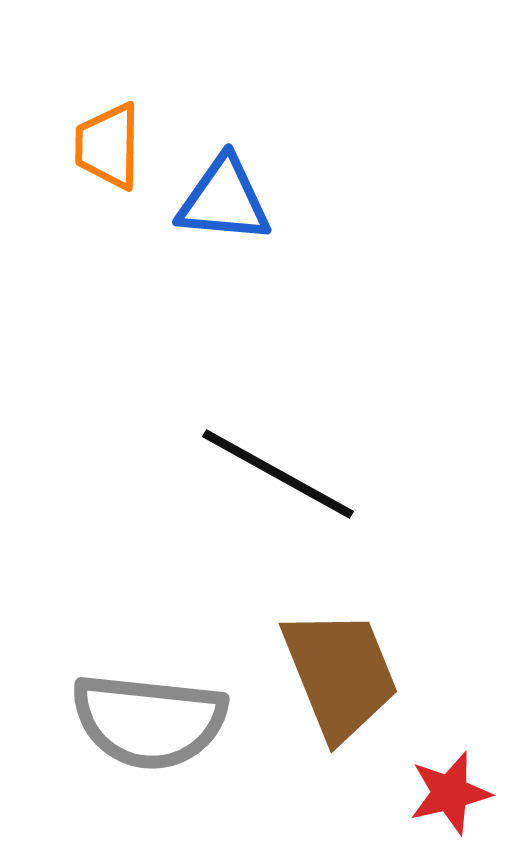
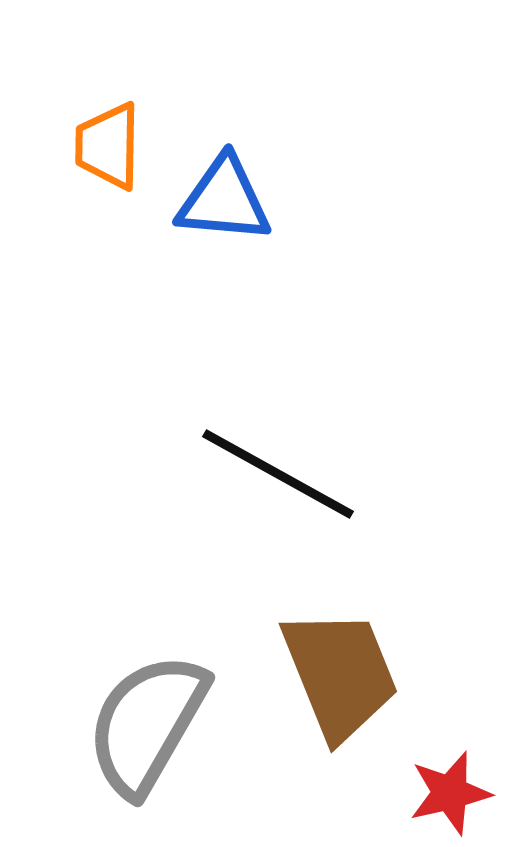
gray semicircle: moved 2 px left, 3 px down; rotated 114 degrees clockwise
